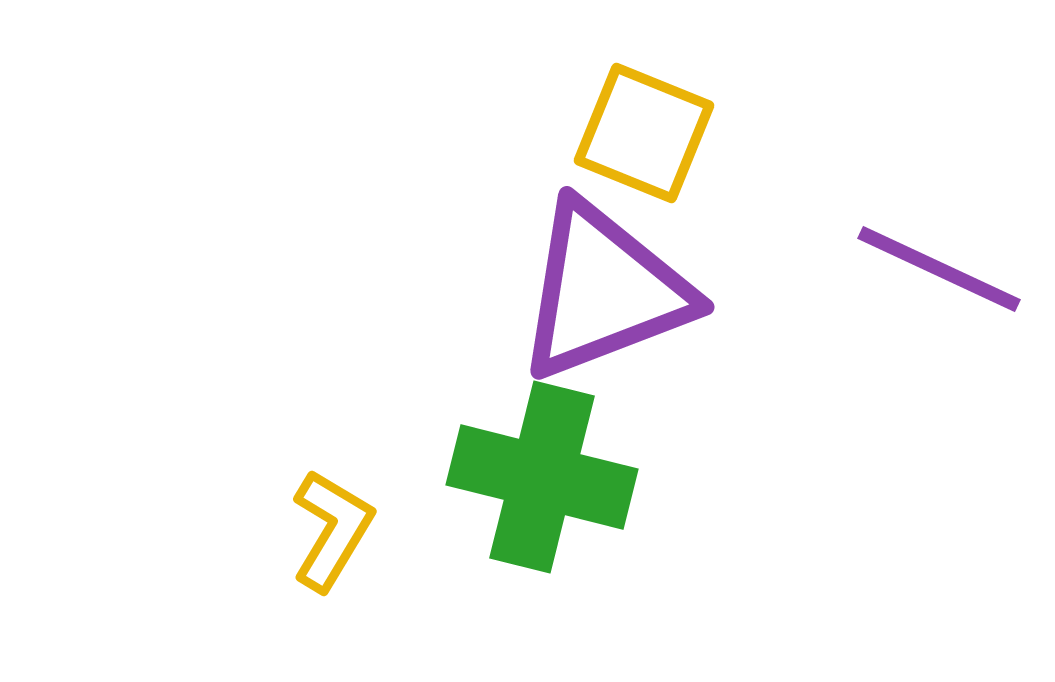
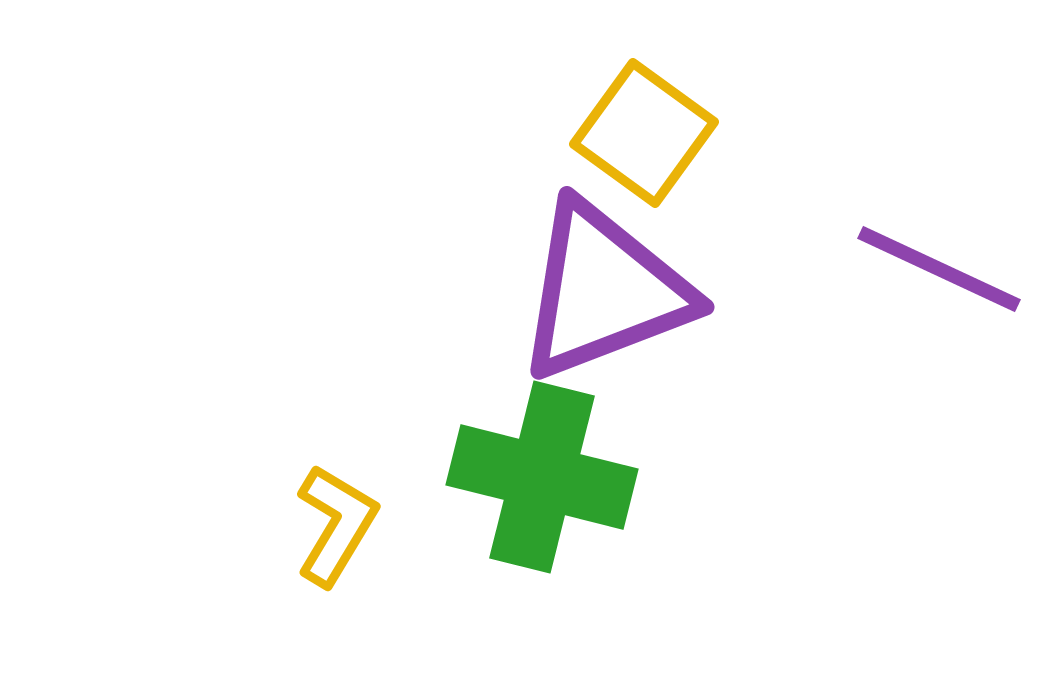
yellow square: rotated 14 degrees clockwise
yellow L-shape: moved 4 px right, 5 px up
